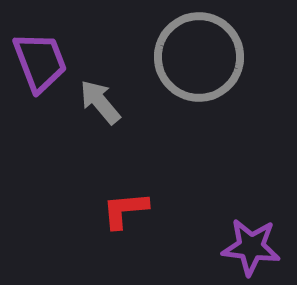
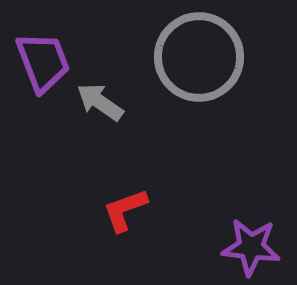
purple trapezoid: moved 3 px right
gray arrow: rotated 15 degrees counterclockwise
red L-shape: rotated 15 degrees counterclockwise
